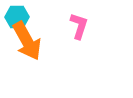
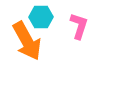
cyan hexagon: moved 24 px right
